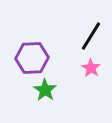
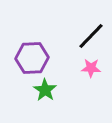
black line: rotated 12 degrees clockwise
pink star: rotated 30 degrees counterclockwise
